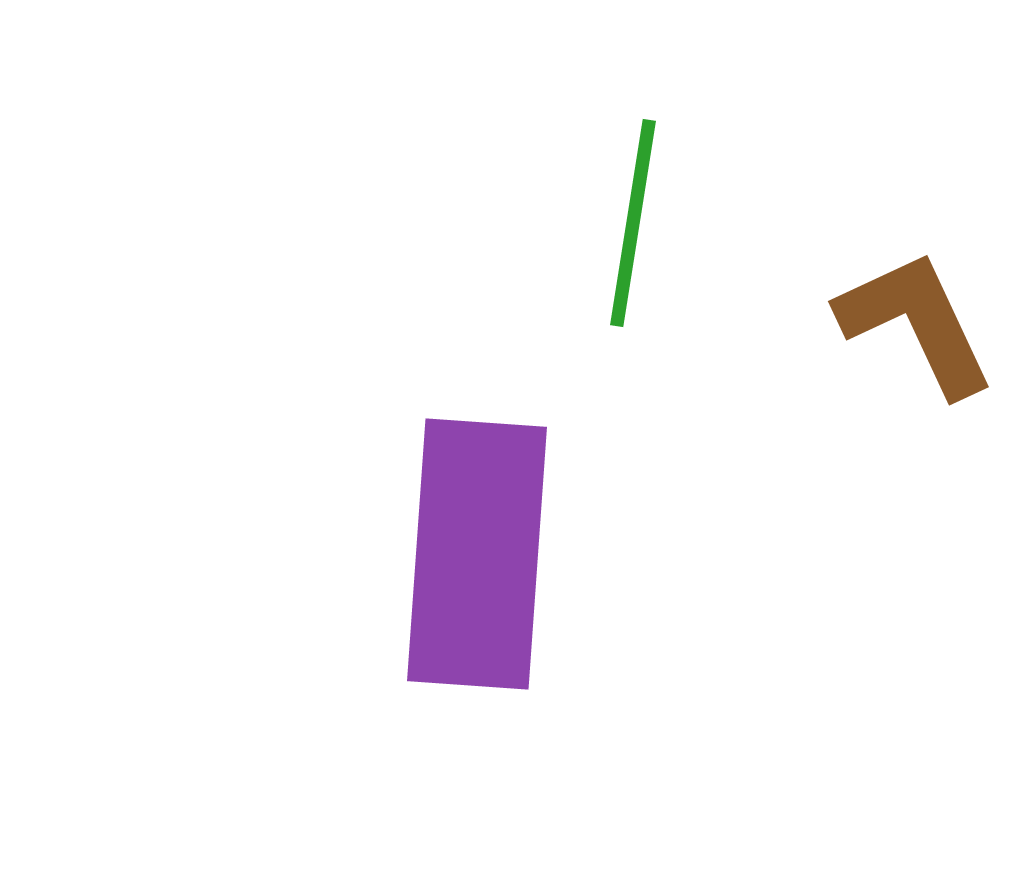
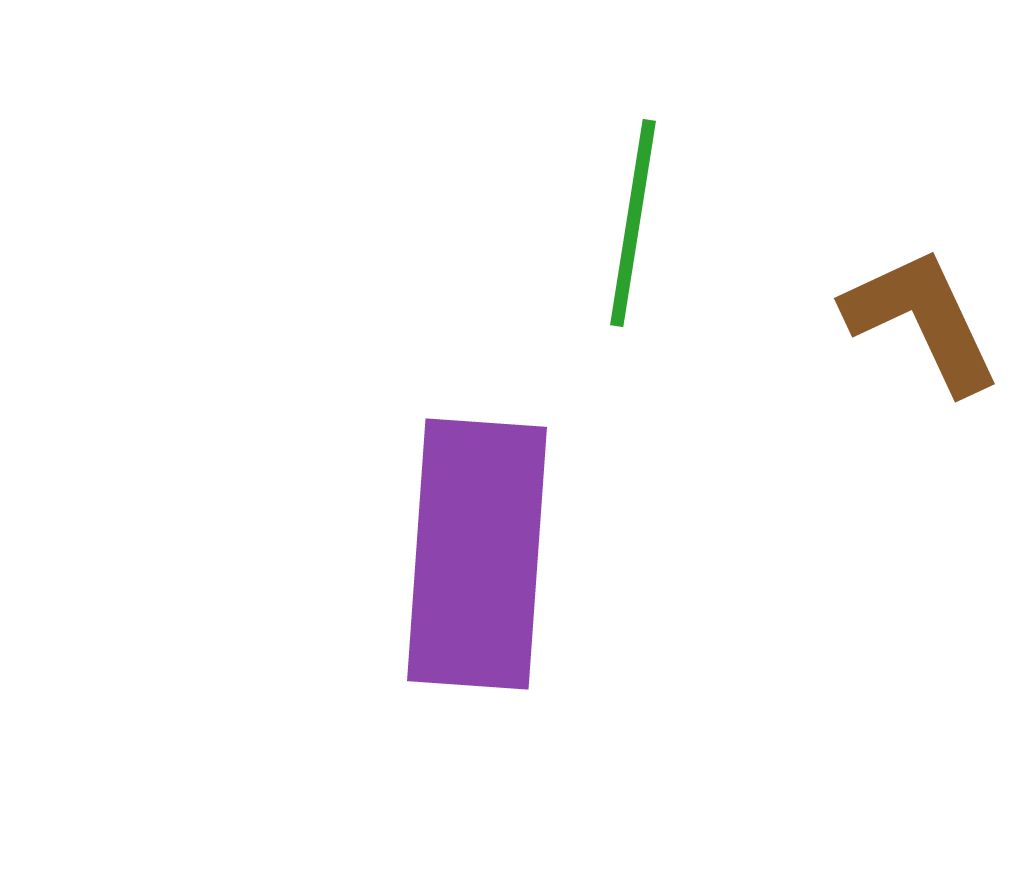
brown L-shape: moved 6 px right, 3 px up
